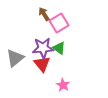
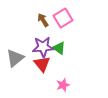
brown arrow: moved 1 px left, 6 px down
pink square: moved 4 px right, 5 px up
purple star: moved 1 px up
pink star: rotated 24 degrees clockwise
